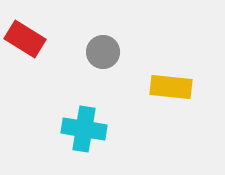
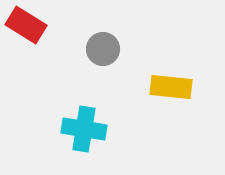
red rectangle: moved 1 px right, 14 px up
gray circle: moved 3 px up
